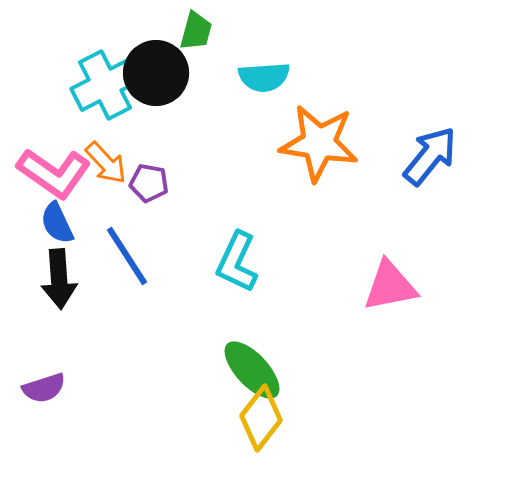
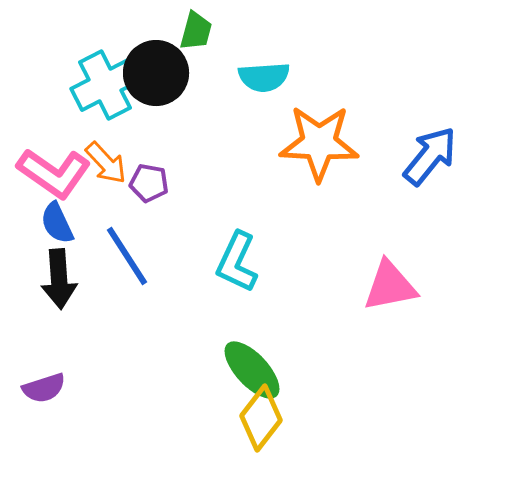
orange star: rotated 6 degrees counterclockwise
